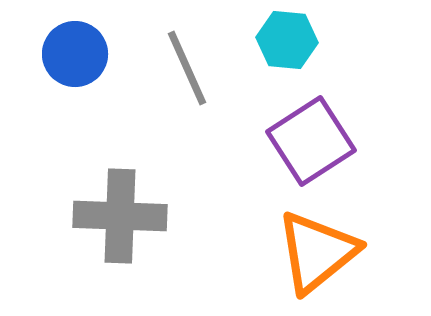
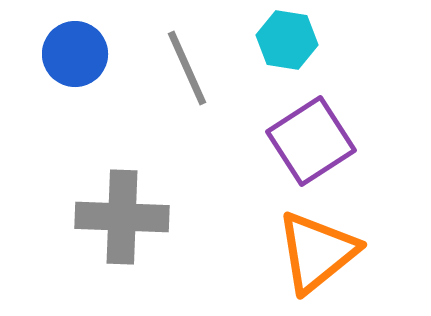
cyan hexagon: rotated 4 degrees clockwise
gray cross: moved 2 px right, 1 px down
